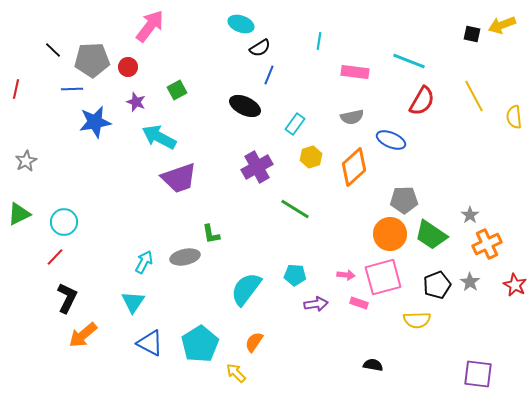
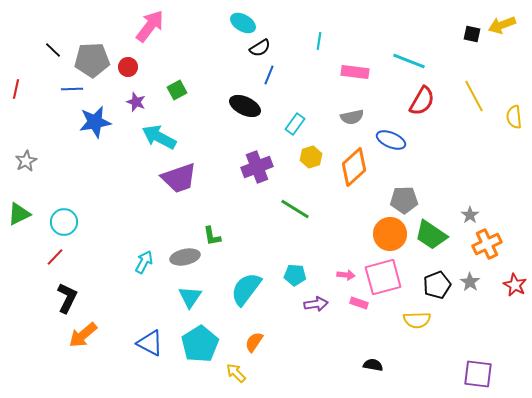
cyan ellipse at (241, 24): moved 2 px right, 1 px up; rotated 10 degrees clockwise
purple cross at (257, 167): rotated 8 degrees clockwise
green L-shape at (211, 234): moved 1 px right, 2 px down
cyan triangle at (133, 302): moved 57 px right, 5 px up
